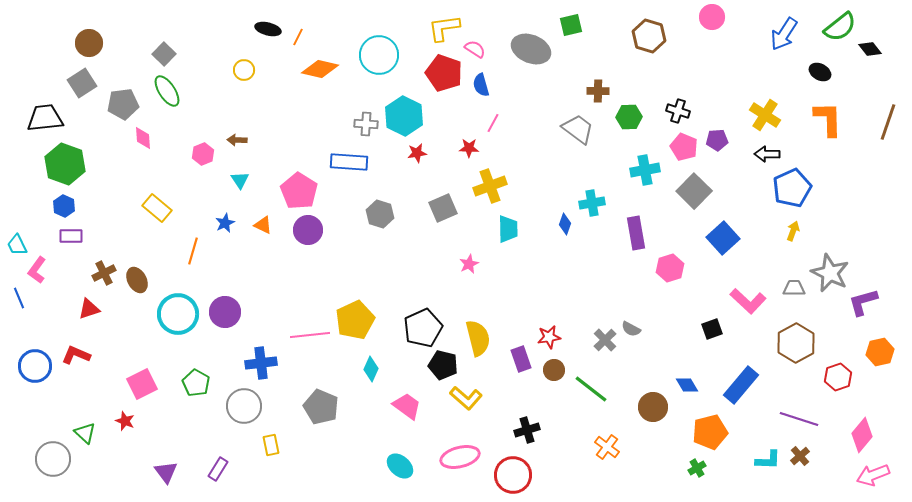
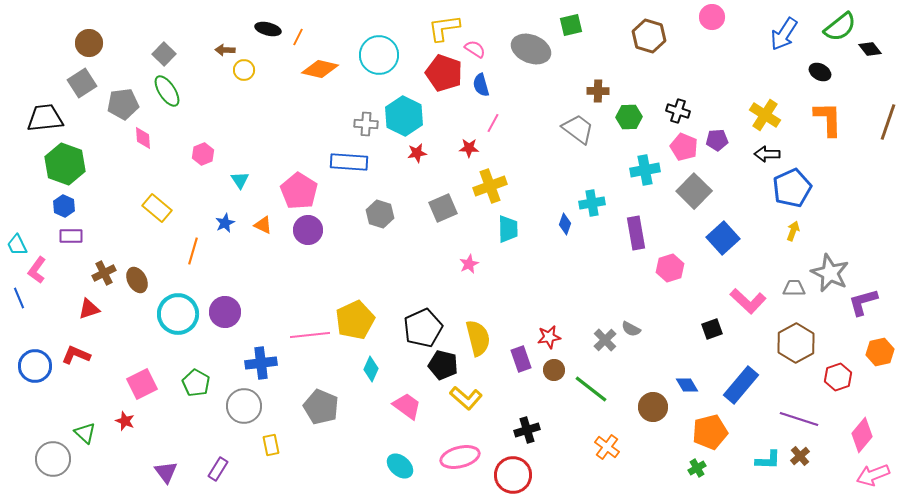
brown arrow at (237, 140): moved 12 px left, 90 px up
